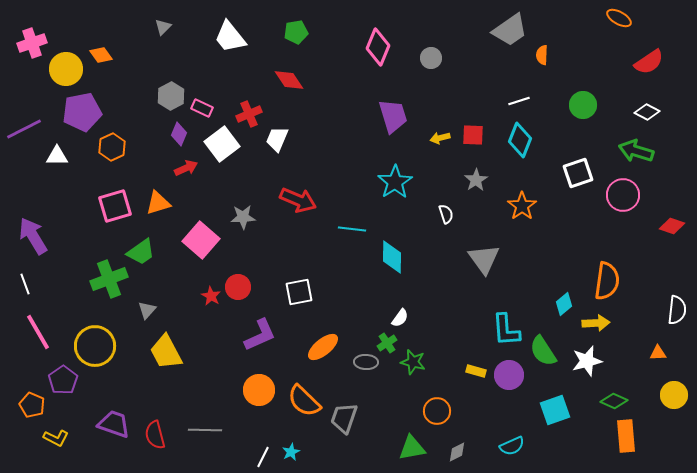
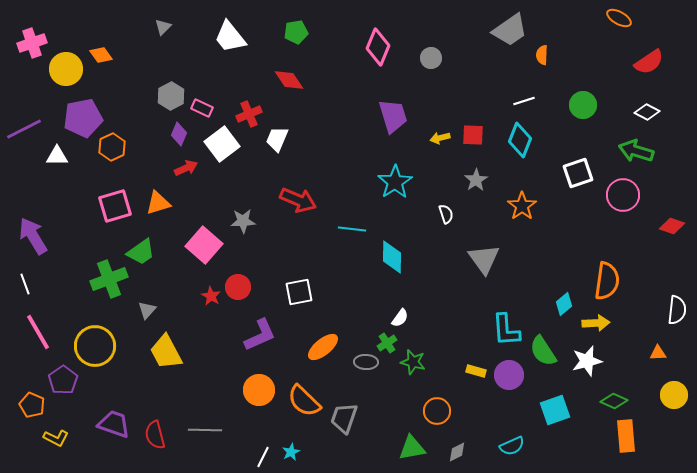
white line at (519, 101): moved 5 px right
purple pentagon at (82, 112): moved 1 px right, 6 px down
gray star at (243, 217): moved 4 px down
pink square at (201, 240): moved 3 px right, 5 px down
